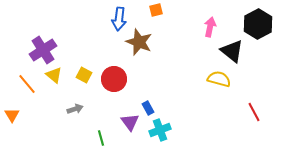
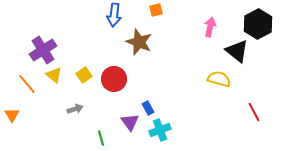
blue arrow: moved 5 px left, 4 px up
black triangle: moved 5 px right
yellow square: rotated 28 degrees clockwise
